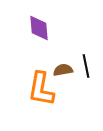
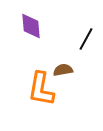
purple diamond: moved 8 px left, 2 px up
black line: moved 27 px up; rotated 40 degrees clockwise
